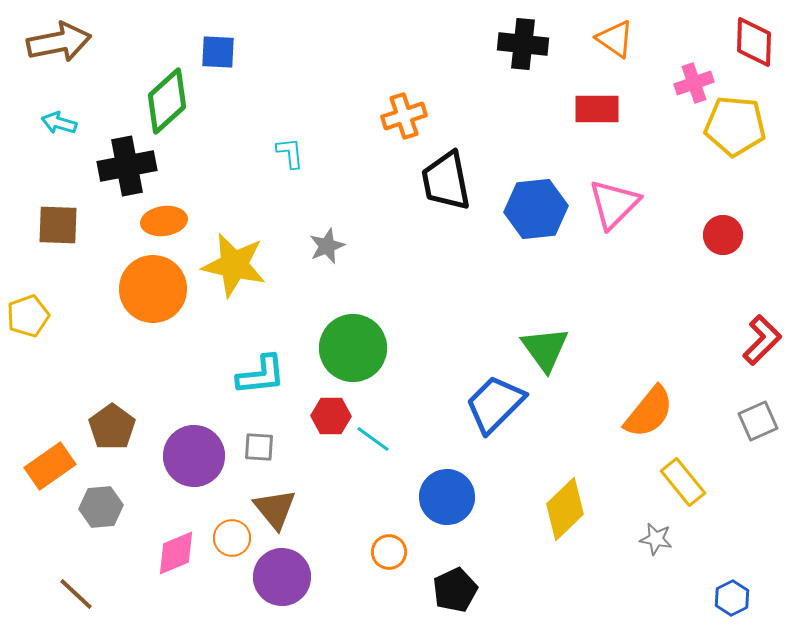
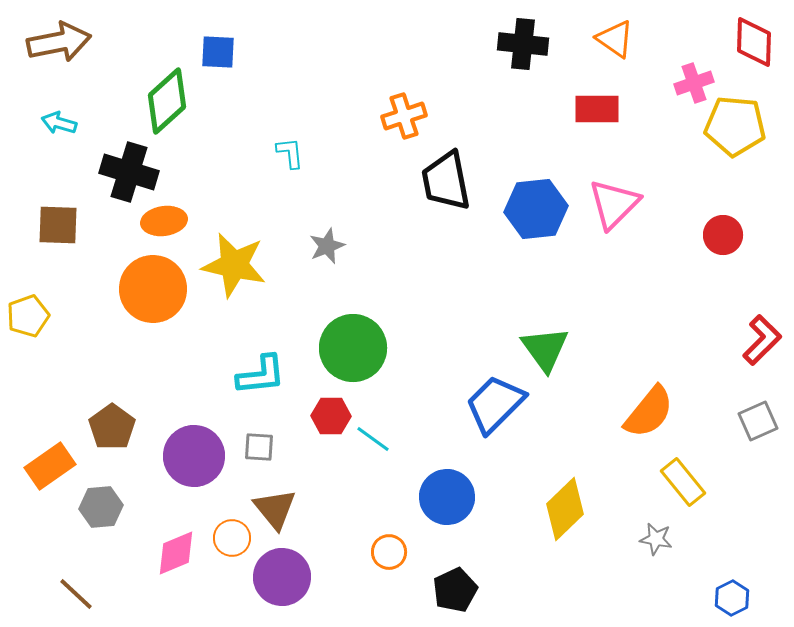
black cross at (127, 166): moved 2 px right, 6 px down; rotated 28 degrees clockwise
